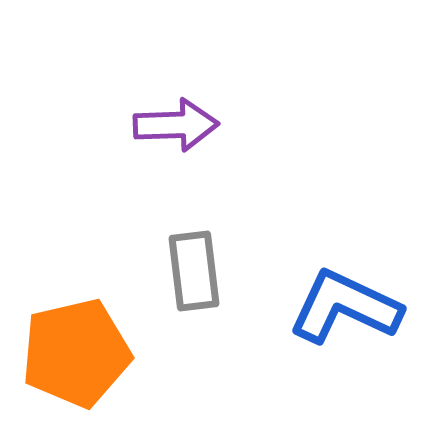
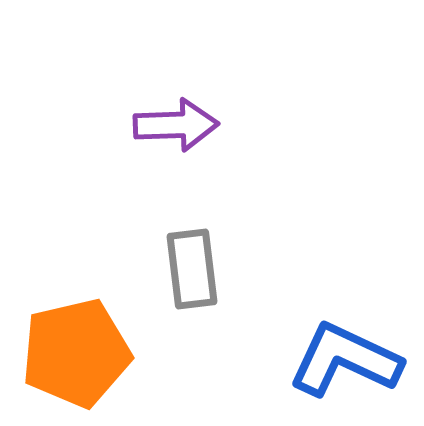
gray rectangle: moved 2 px left, 2 px up
blue L-shape: moved 53 px down
